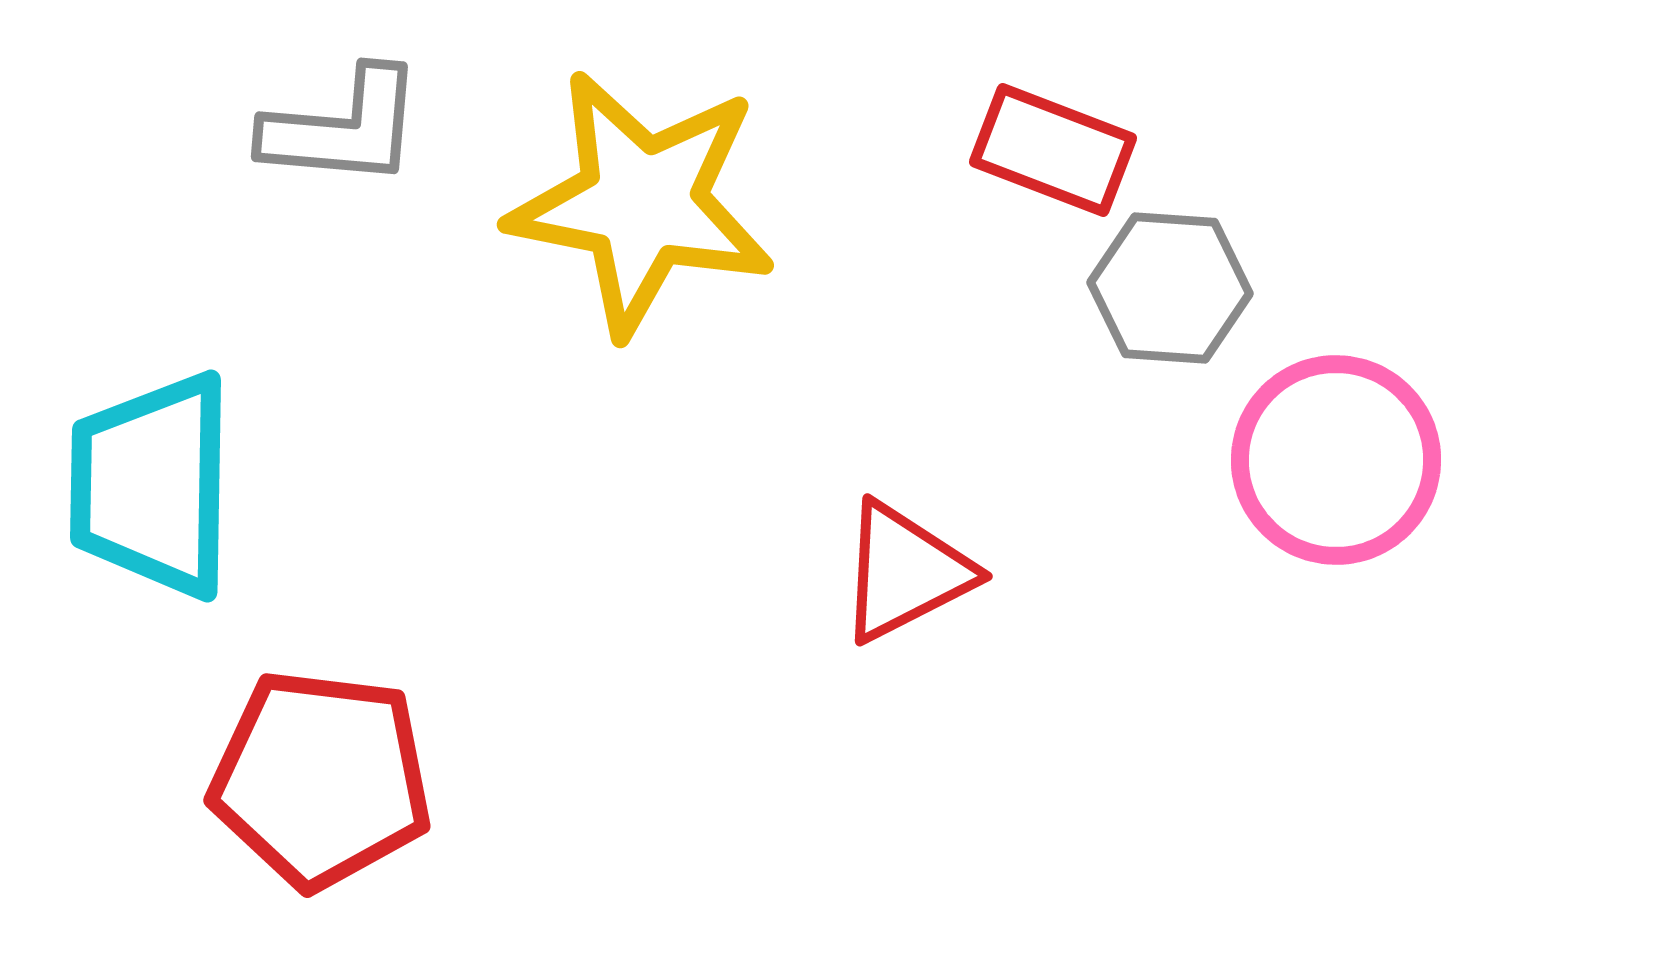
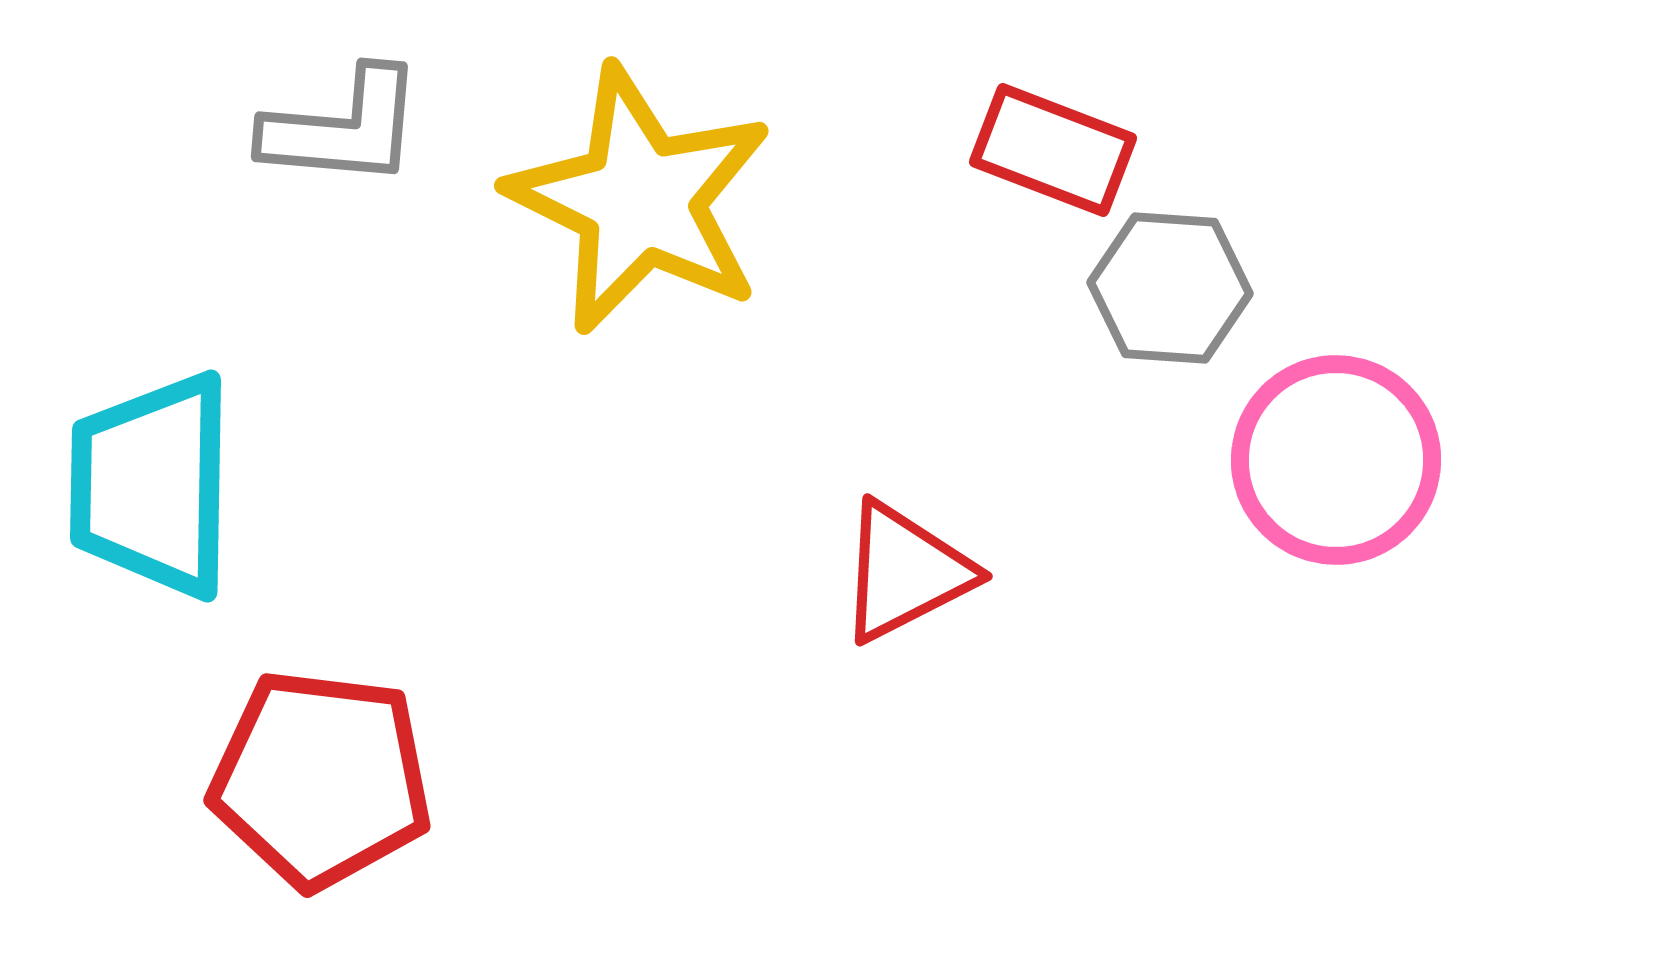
yellow star: moved 2 px left, 3 px up; rotated 15 degrees clockwise
